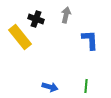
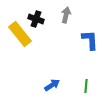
yellow rectangle: moved 3 px up
blue arrow: moved 2 px right, 2 px up; rotated 49 degrees counterclockwise
